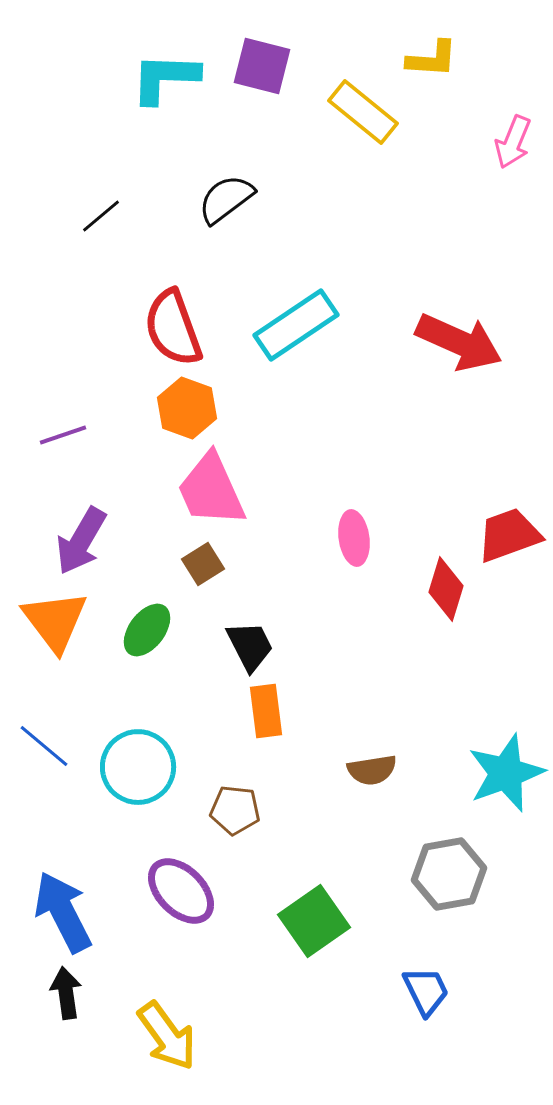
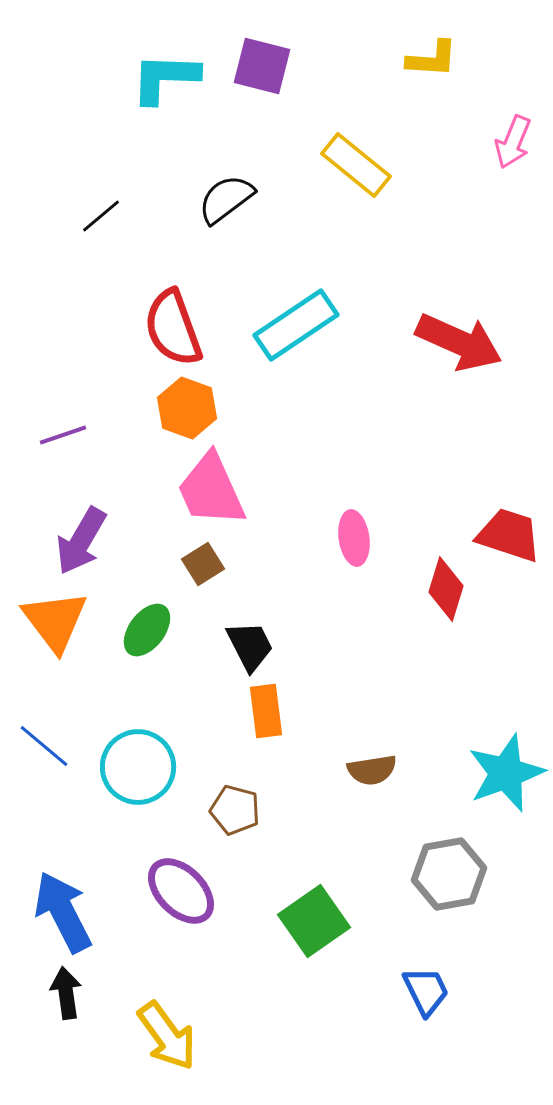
yellow rectangle: moved 7 px left, 53 px down
red trapezoid: rotated 38 degrees clockwise
brown pentagon: rotated 9 degrees clockwise
